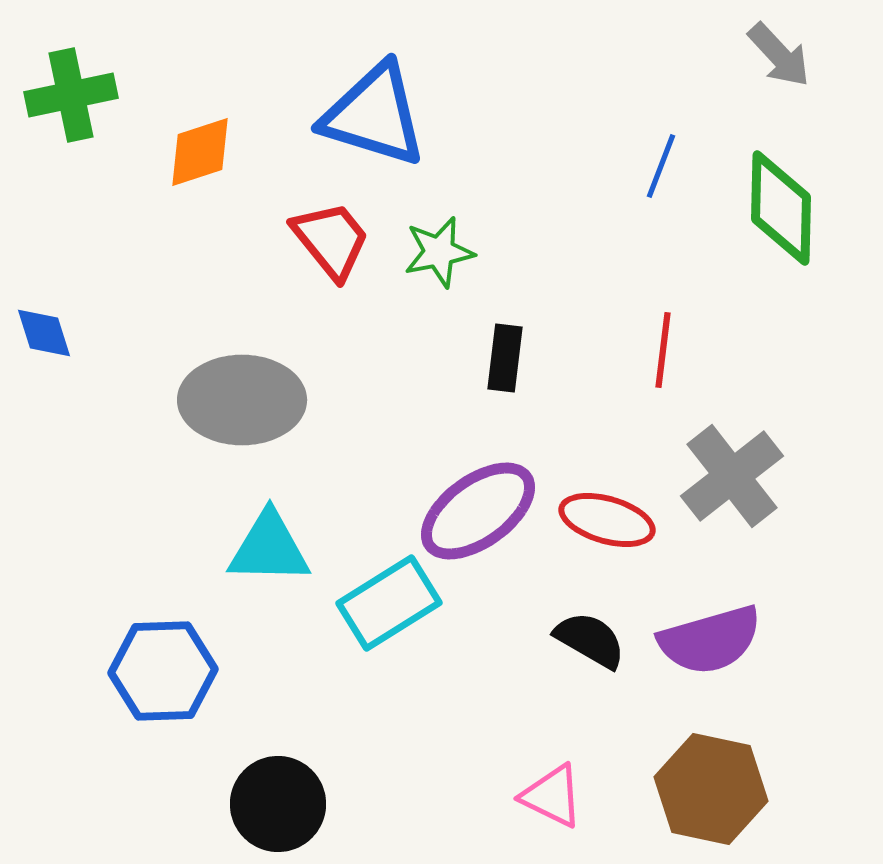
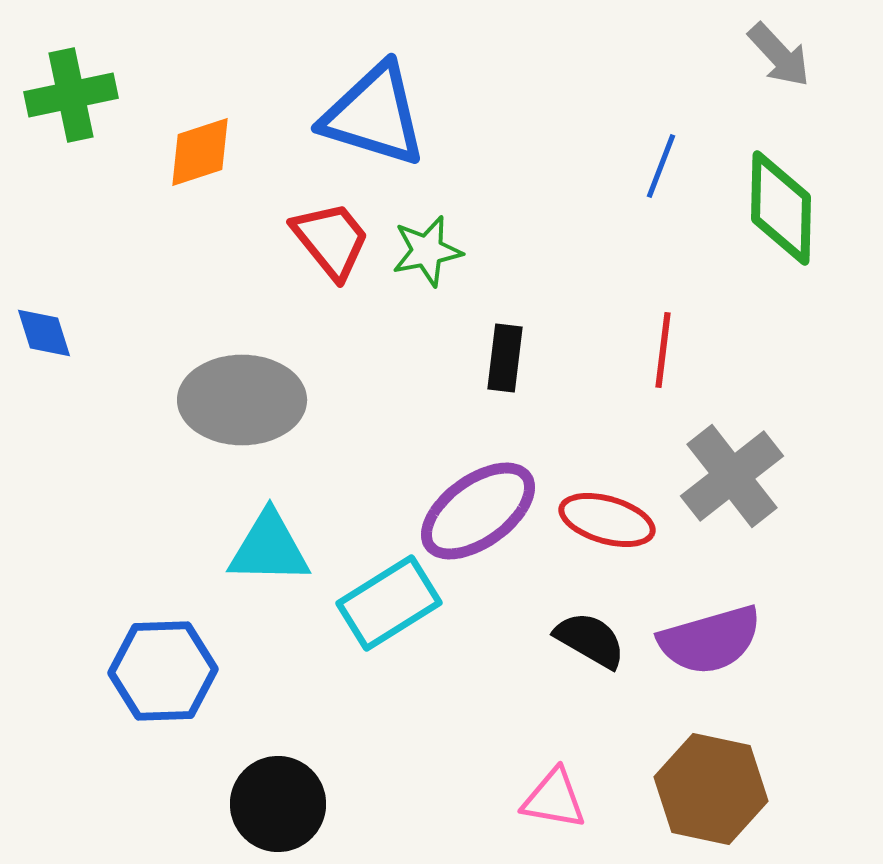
green star: moved 12 px left, 1 px up
pink triangle: moved 2 px right, 3 px down; rotated 16 degrees counterclockwise
